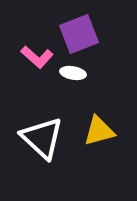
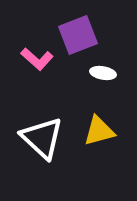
purple square: moved 1 px left, 1 px down
pink L-shape: moved 2 px down
white ellipse: moved 30 px right
